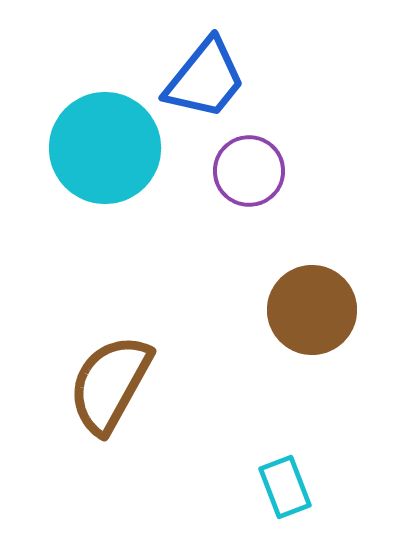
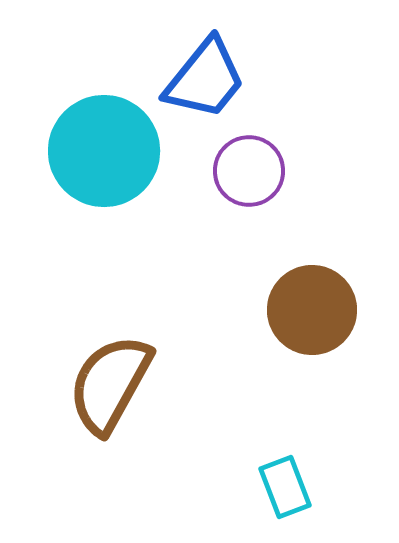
cyan circle: moved 1 px left, 3 px down
